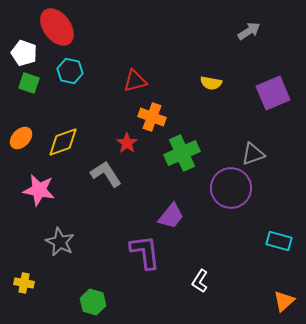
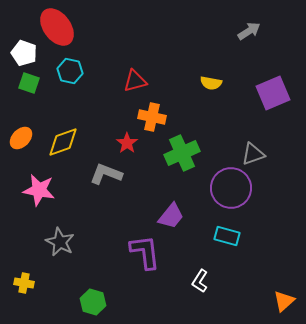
orange cross: rotated 8 degrees counterclockwise
gray L-shape: rotated 36 degrees counterclockwise
cyan rectangle: moved 52 px left, 5 px up
